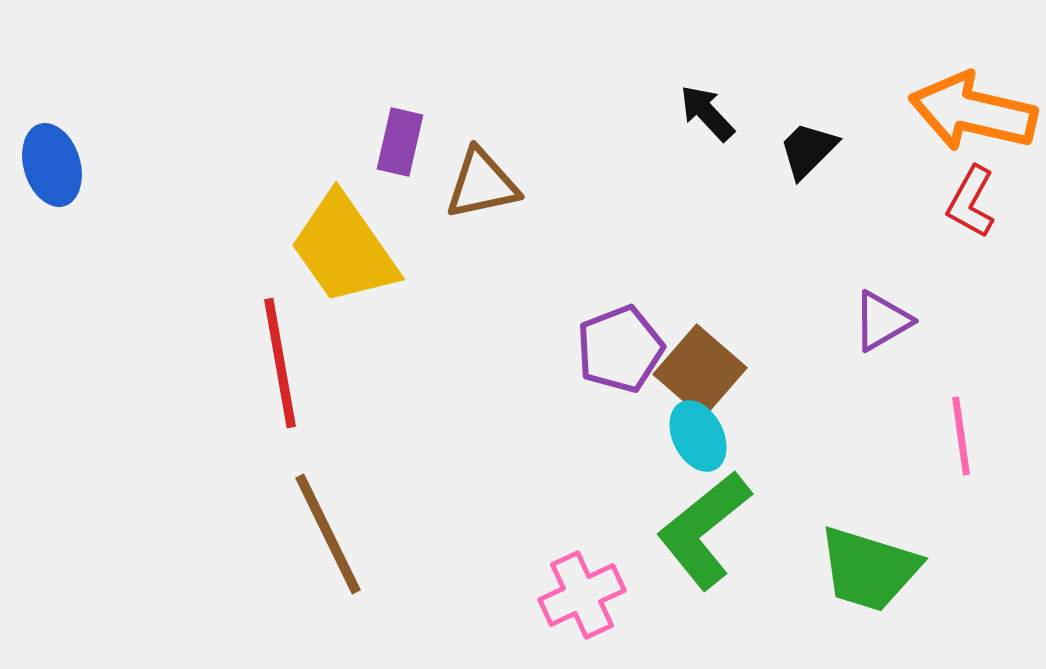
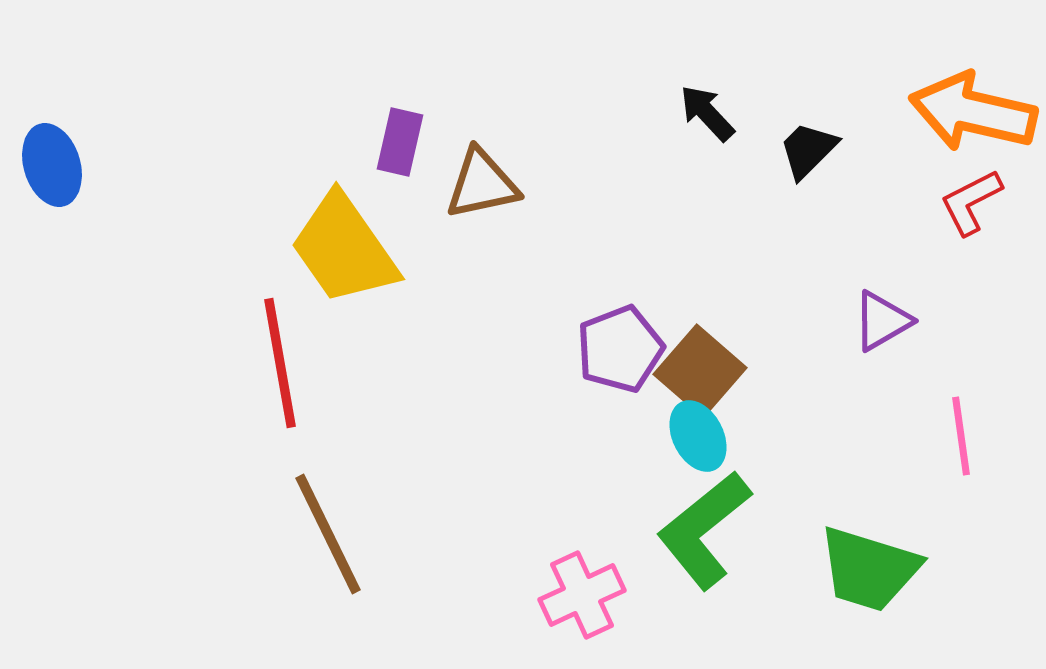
red L-shape: rotated 34 degrees clockwise
